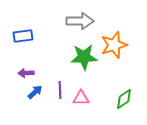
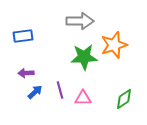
purple line: rotated 12 degrees counterclockwise
pink triangle: moved 2 px right
